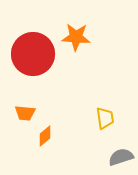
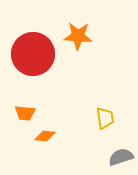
orange star: moved 2 px right, 1 px up
orange diamond: rotated 45 degrees clockwise
